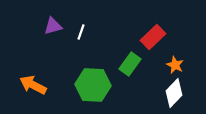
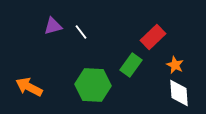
white line: rotated 56 degrees counterclockwise
green rectangle: moved 1 px right, 1 px down
orange arrow: moved 4 px left, 2 px down
white diamond: moved 5 px right; rotated 48 degrees counterclockwise
